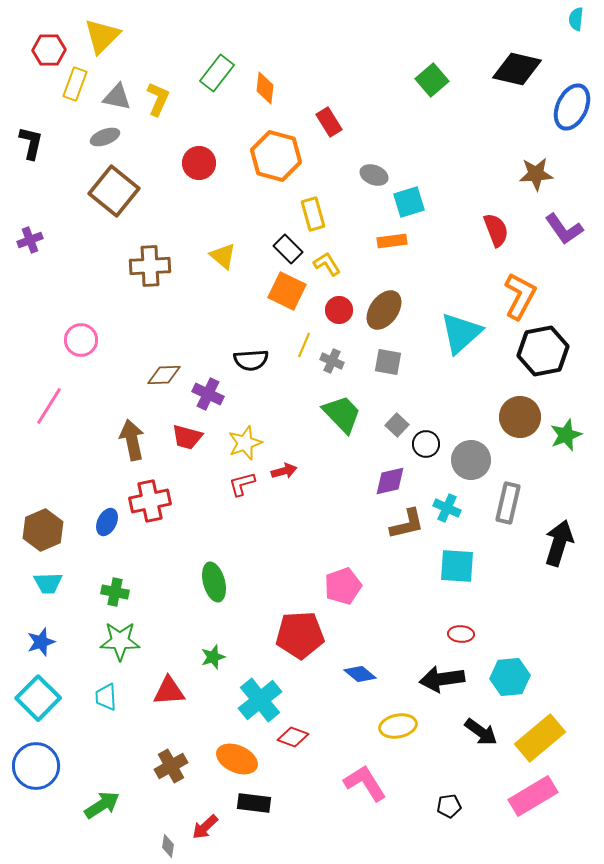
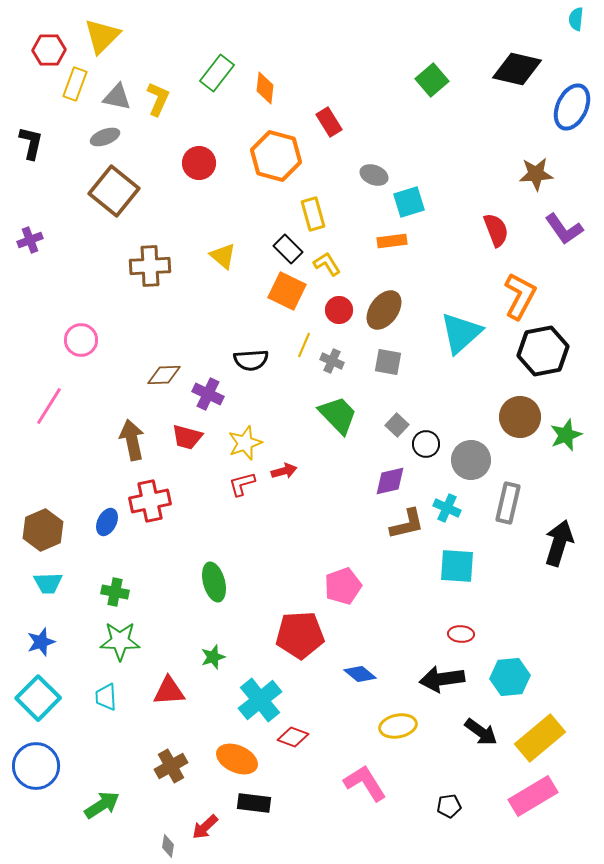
green trapezoid at (342, 414): moved 4 px left, 1 px down
